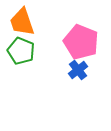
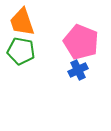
green pentagon: rotated 12 degrees counterclockwise
blue cross: rotated 12 degrees clockwise
